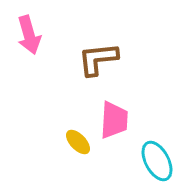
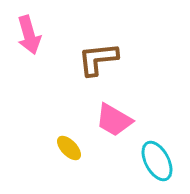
pink trapezoid: rotated 117 degrees clockwise
yellow ellipse: moved 9 px left, 6 px down
